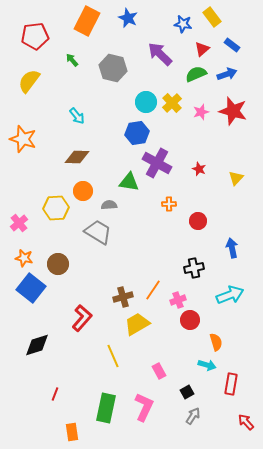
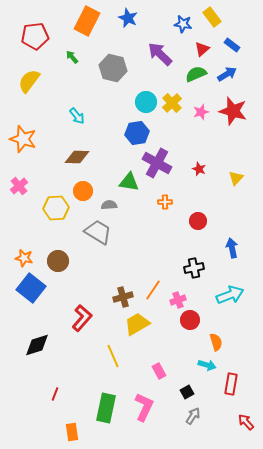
green arrow at (72, 60): moved 3 px up
blue arrow at (227, 74): rotated 12 degrees counterclockwise
orange cross at (169, 204): moved 4 px left, 2 px up
pink cross at (19, 223): moved 37 px up
brown circle at (58, 264): moved 3 px up
